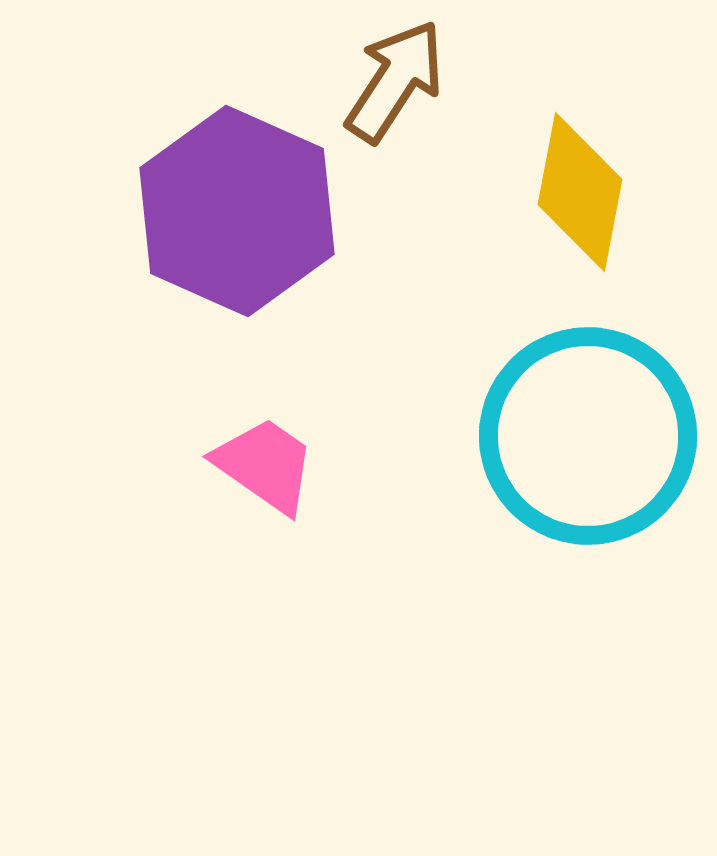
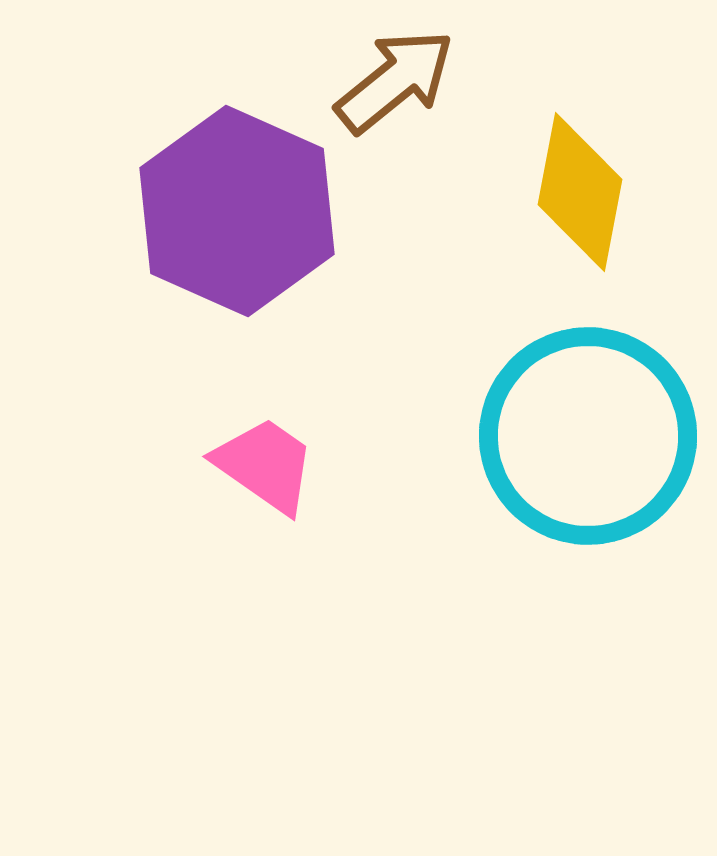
brown arrow: rotated 18 degrees clockwise
